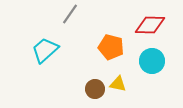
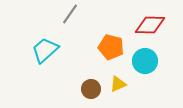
cyan circle: moved 7 px left
yellow triangle: rotated 36 degrees counterclockwise
brown circle: moved 4 px left
